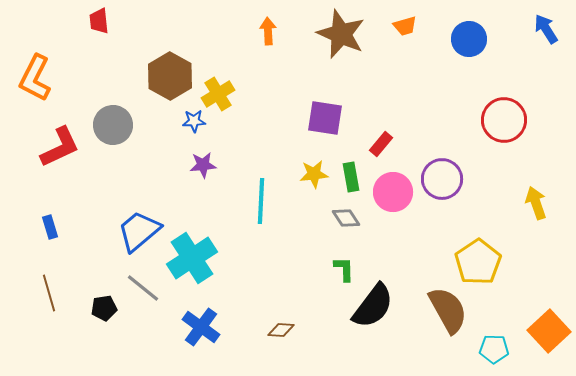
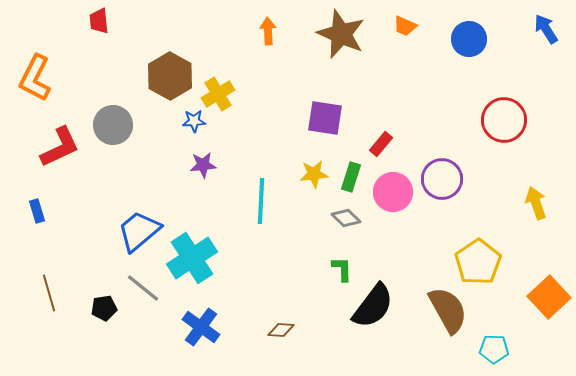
orange trapezoid: rotated 40 degrees clockwise
green rectangle: rotated 28 degrees clockwise
gray diamond: rotated 12 degrees counterclockwise
blue rectangle: moved 13 px left, 16 px up
green L-shape: moved 2 px left
orange square: moved 34 px up
